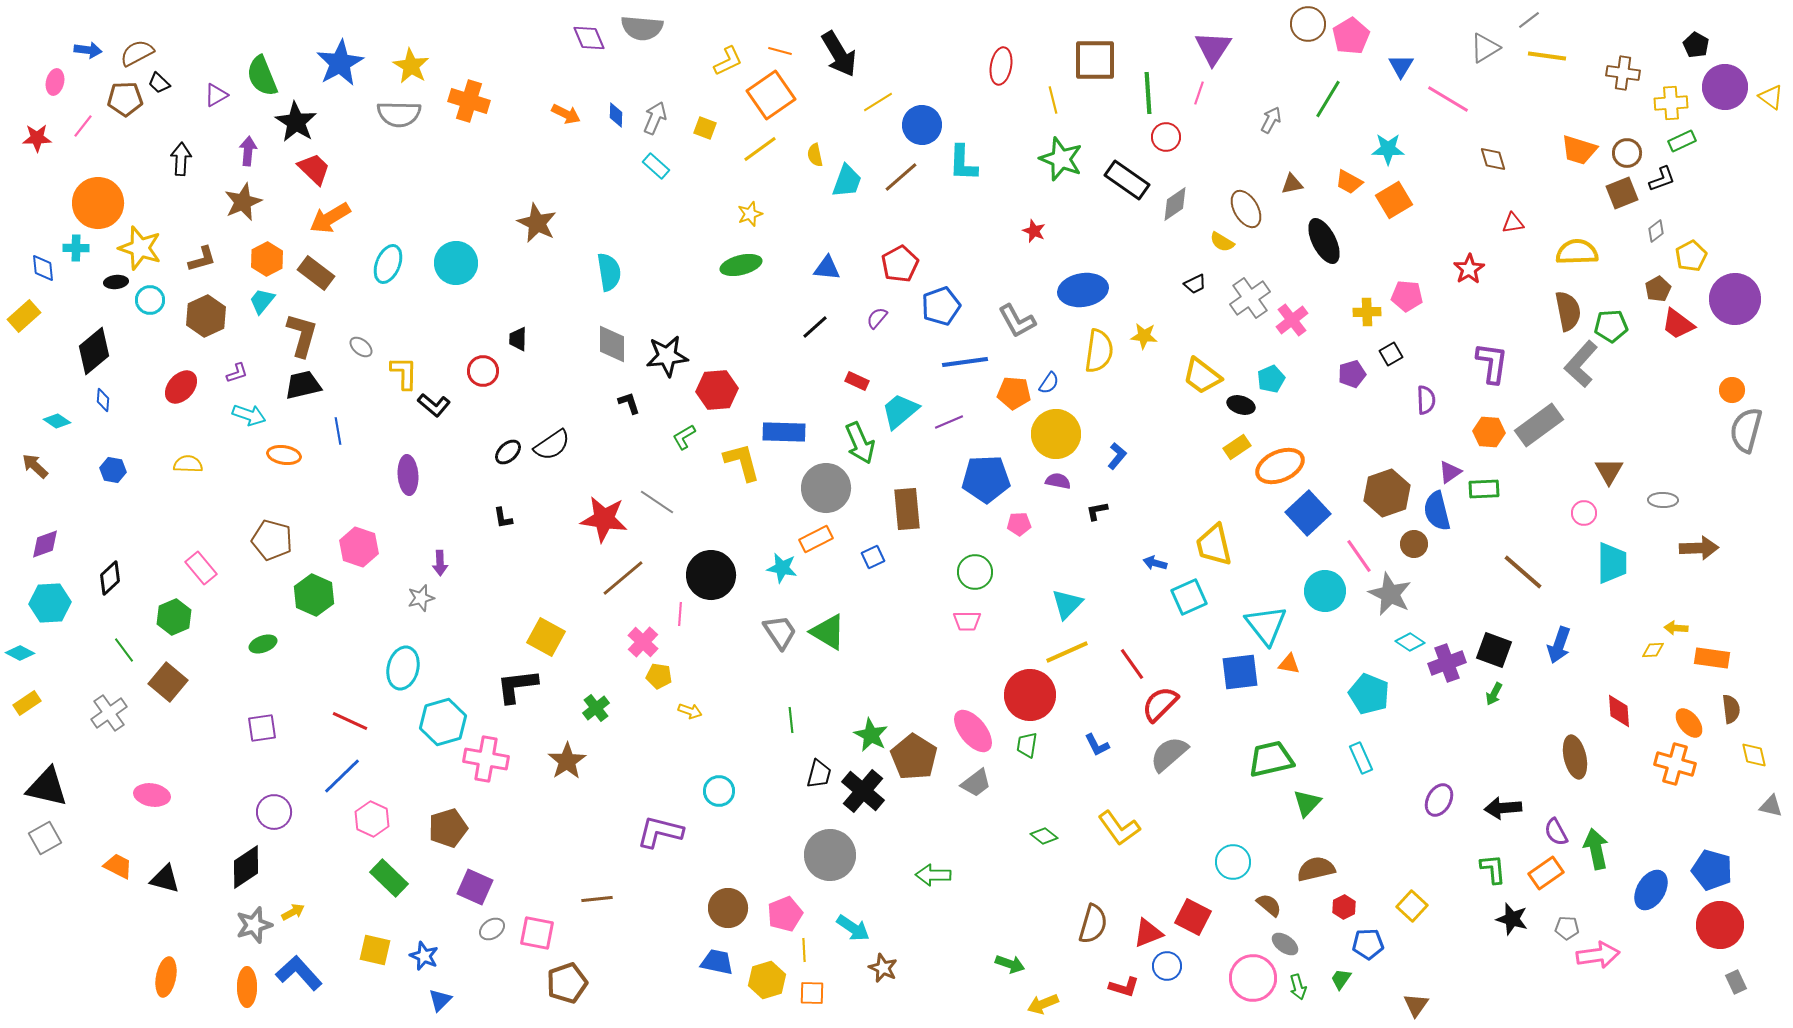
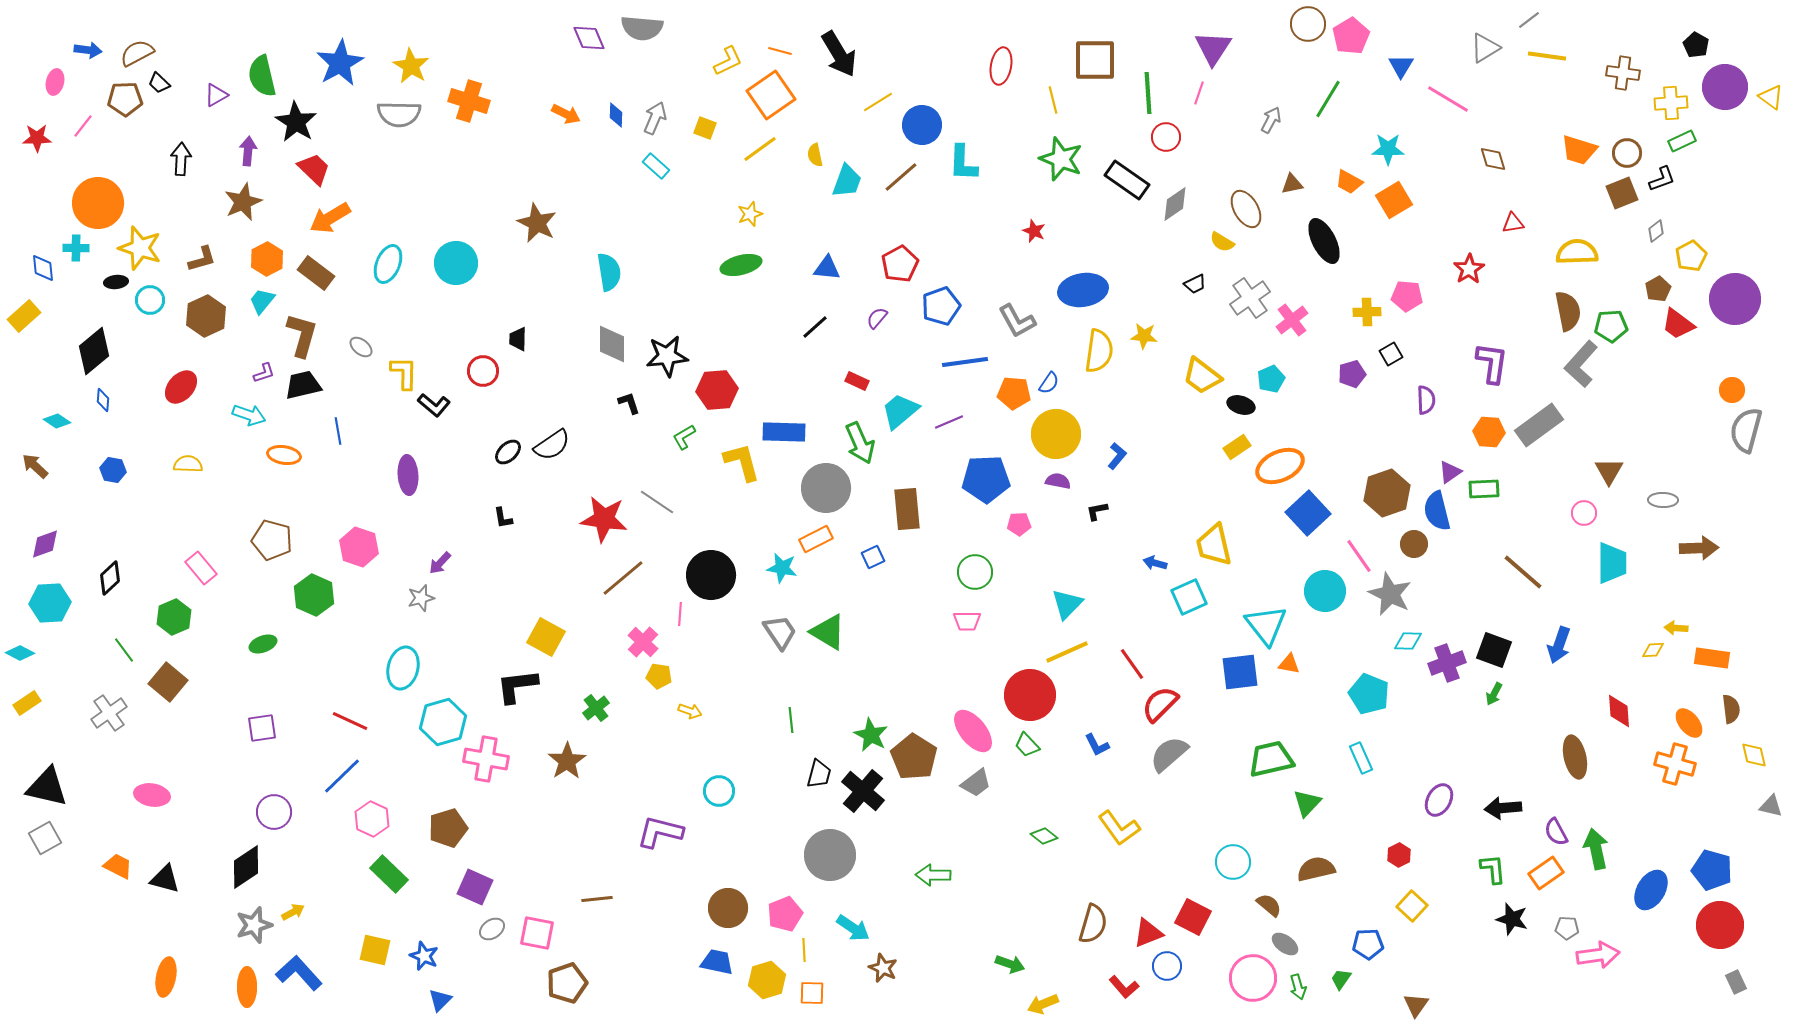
green semicircle at (262, 76): rotated 9 degrees clockwise
purple L-shape at (237, 373): moved 27 px right
purple arrow at (440, 563): rotated 45 degrees clockwise
cyan diamond at (1410, 642): moved 2 px left, 1 px up; rotated 32 degrees counterclockwise
green trapezoid at (1027, 745): rotated 52 degrees counterclockwise
green rectangle at (389, 878): moved 4 px up
red hexagon at (1344, 907): moved 55 px right, 52 px up
red L-shape at (1124, 987): rotated 32 degrees clockwise
